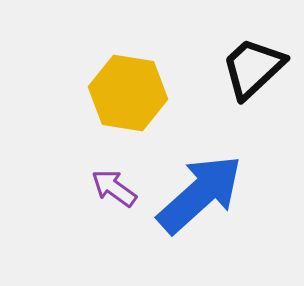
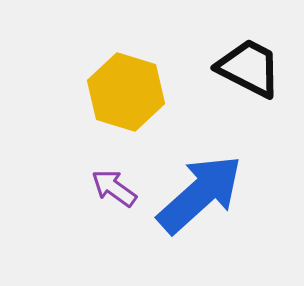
black trapezoid: moved 4 px left; rotated 70 degrees clockwise
yellow hexagon: moved 2 px left, 1 px up; rotated 8 degrees clockwise
